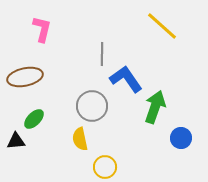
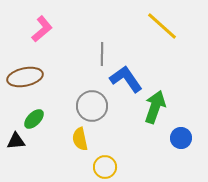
pink L-shape: rotated 36 degrees clockwise
